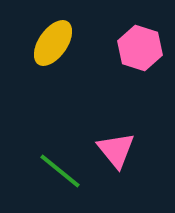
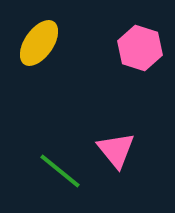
yellow ellipse: moved 14 px left
